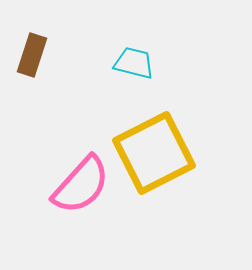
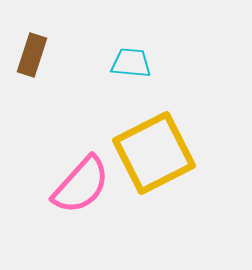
cyan trapezoid: moved 3 px left; rotated 9 degrees counterclockwise
